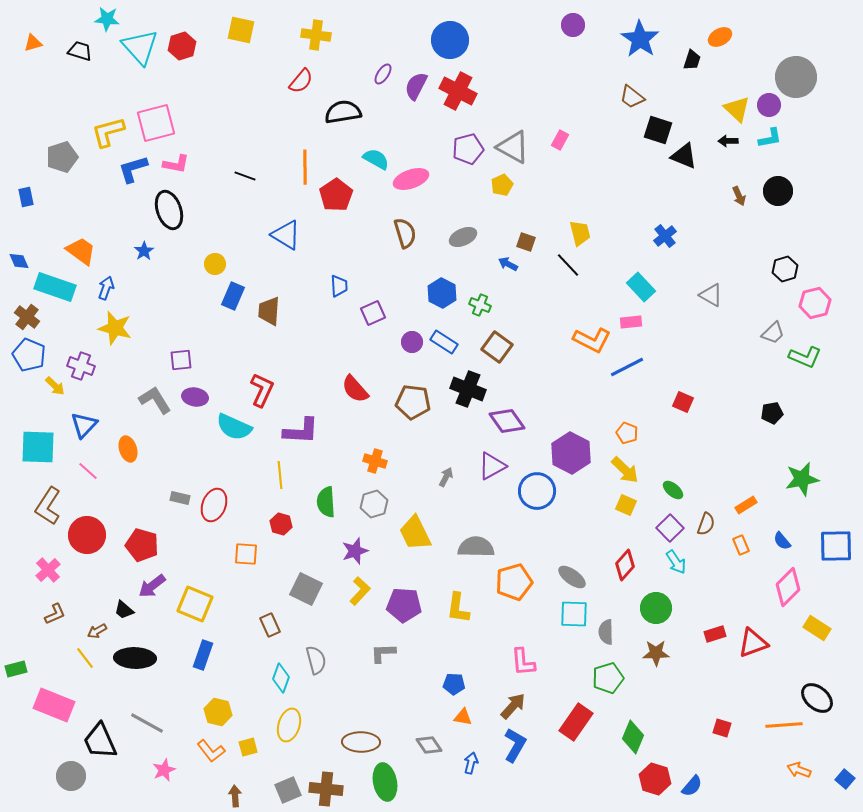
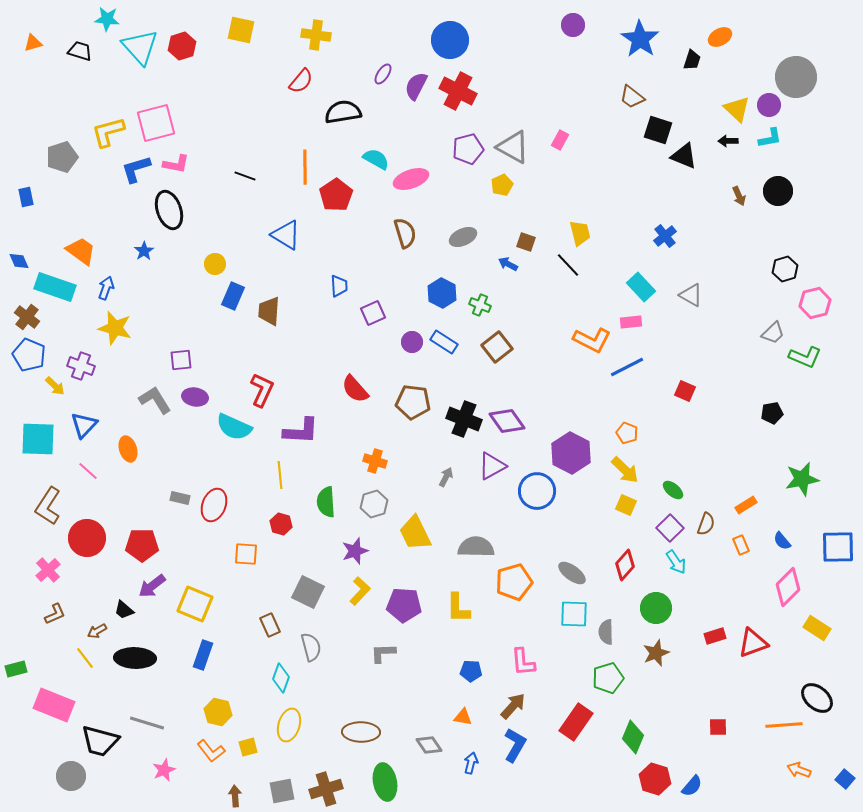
blue L-shape at (133, 169): moved 3 px right
gray triangle at (711, 295): moved 20 px left
brown square at (497, 347): rotated 16 degrees clockwise
black cross at (468, 389): moved 4 px left, 30 px down
red square at (683, 402): moved 2 px right, 11 px up
cyan square at (38, 447): moved 8 px up
red circle at (87, 535): moved 3 px down
red pentagon at (142, 545): rotated 16 degrees counterclockwise
blue square at (836, 546): moved 2 px right, 1 px down
gray ellipse at (572, 577): moved 4 px up
gray square at (306, 589): moved 2 px right, 3 px down
yellow L-shape at (458, 608): rotated 8 degrees counterclockwise
red rectangle at (715, 634): moved 2 px down
brown star at (656, 653): rotated 20 degrees counterclockwise
gray semicircle at (316, 660): moved 5 px left, 13 px up
blue pentagon at (454, 684): moved 17 px right, 13 px up
gray line at (147, 723): rotated 12 degrees counterclockwise
red square at (722, 728): moved 4 px left, 1 px up; rotated 18 degrees counterclockwise
black trapezoid at (100, 741): rotated 51 degrees counterclockwise
brown ellipse at (361, 742): moved 10 px up
brown cross at (326, 789): rotated 24 degrees counterclockwise
gray square at (288, 790): moved 6 px left, 1 px down; rotated 12 degrees clockwise
